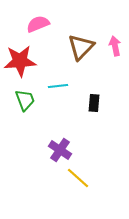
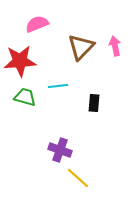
pink semicircle: moved 1 px left
green trapezoid: moved 3 px up; rotated 55 degrees counterclockwise
purple cross: rotated 15 degrees counterclockwise
